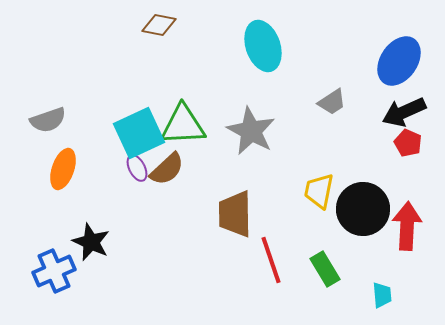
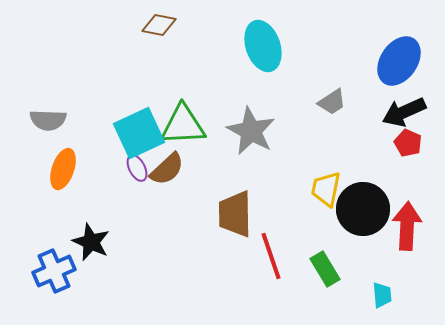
gray semicircle: rotated 21 degrees clockwise
yellow trapezoid: moved 7 px right, 2 px up
red line: moved 4 px up
